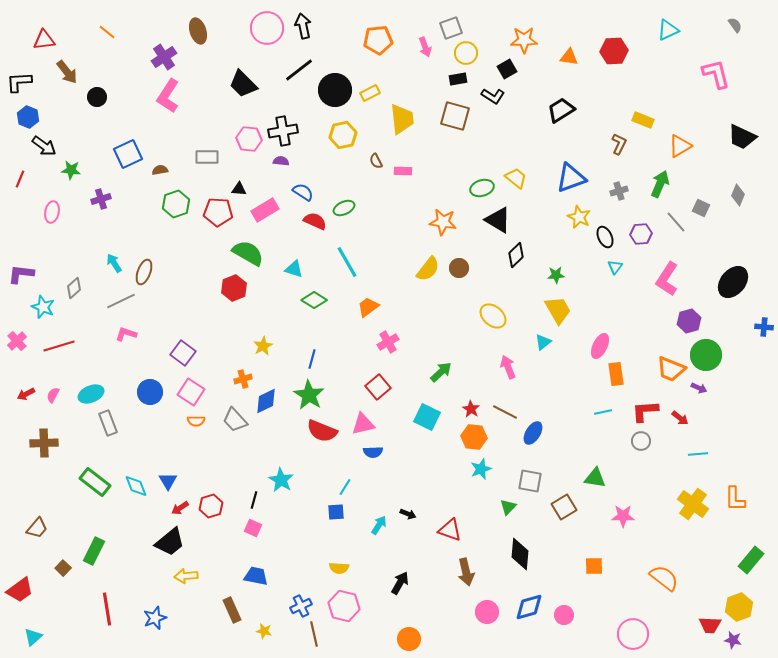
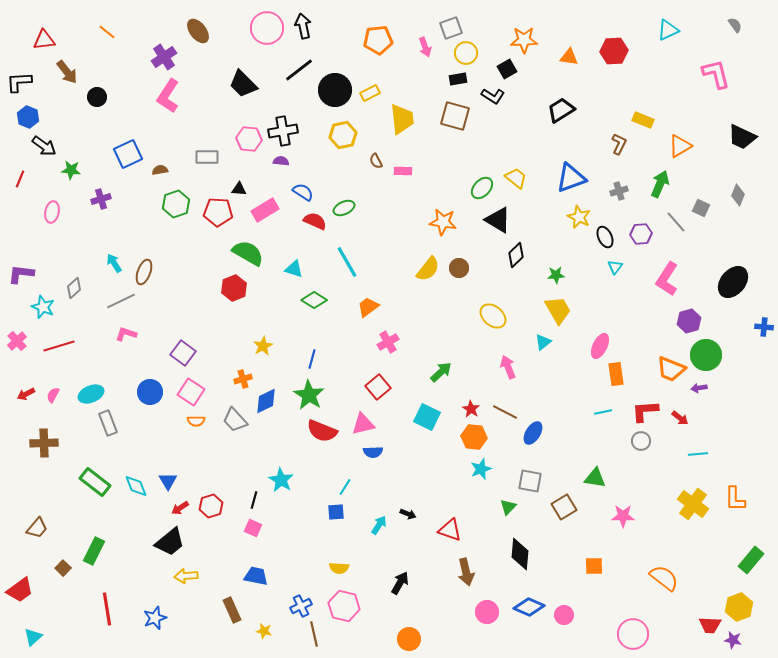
brown ellipse at (198, 31): rotated 20 degrees counterclockwise
green ellipse at (482, 188): rotated 30 degrees counterclockwise
purple arrow at (699, 388): rotated 147 degrees clockwise
blue diamond at (529, 607): rotated 40 degrees clockwise
